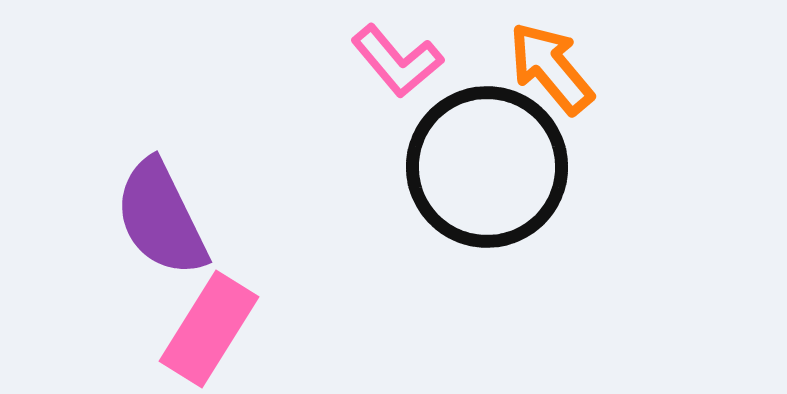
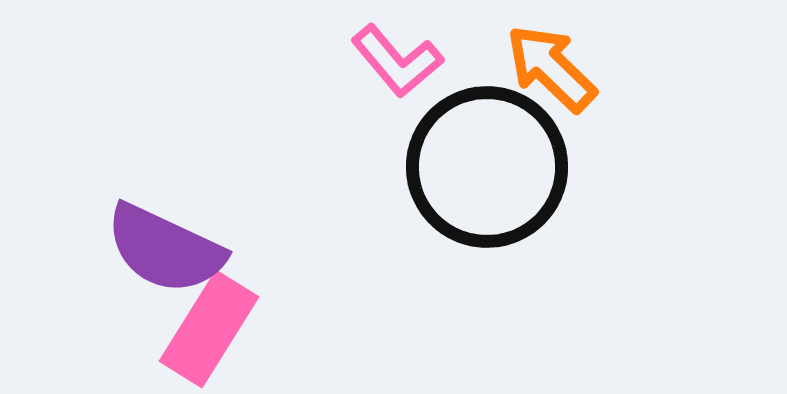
orange arrow: rotated 6 degrees counterclockwise
purple semicircle: moved 4 px right, 31 px down; rotated 39 degrees counterclockwise
